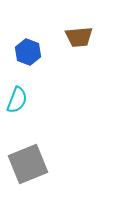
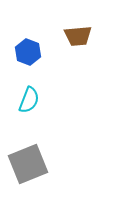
brown trapezoid: moved 1 px left, 1 px up
cyan semicircle: moved 12 px right
